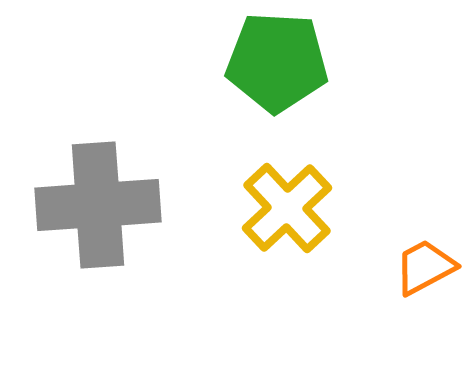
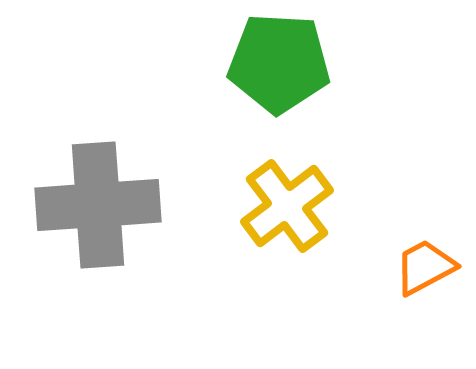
green pentagon: moved 2 px right, 1 px down
yellow cross: moved 2 px up; rotated 6 degrees clockwise
